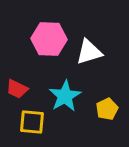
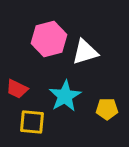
pink hexagon: rotated 16 degrees counterclockwise
white triangle: moved 4 px left
yellow pentagon: rotated 25 degrees clockwise
